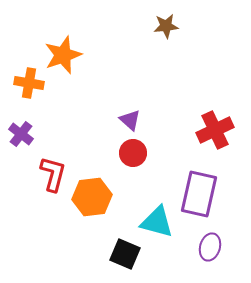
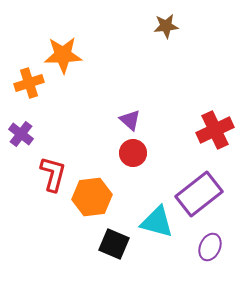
orange star: rotated 18 degrees clockwise
orange cross: rotated 28 degrees counterclockwise
purple rectangle: rotated 39 degrees clockwise
purple ellipse: rotated 8 degrees clockwise
black square: moved 11 px left, 10 px up
